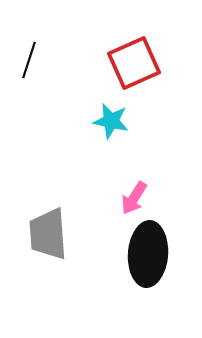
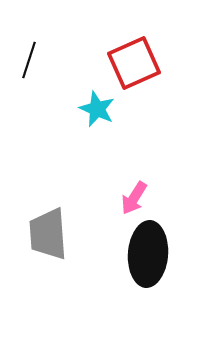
cyan star: moved 14 px left, 12 px up; rotated 12 degrees clockwise
